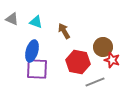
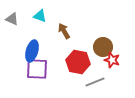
cyan triangle: moved 4 px right, 6 px up
